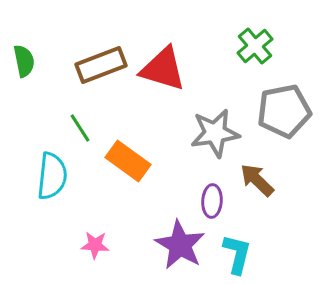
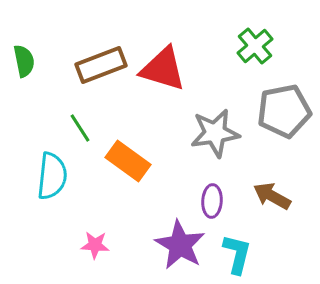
brown arrow: moved 15 px right, 16 px down; rotated 15 degrees counterclockwise
